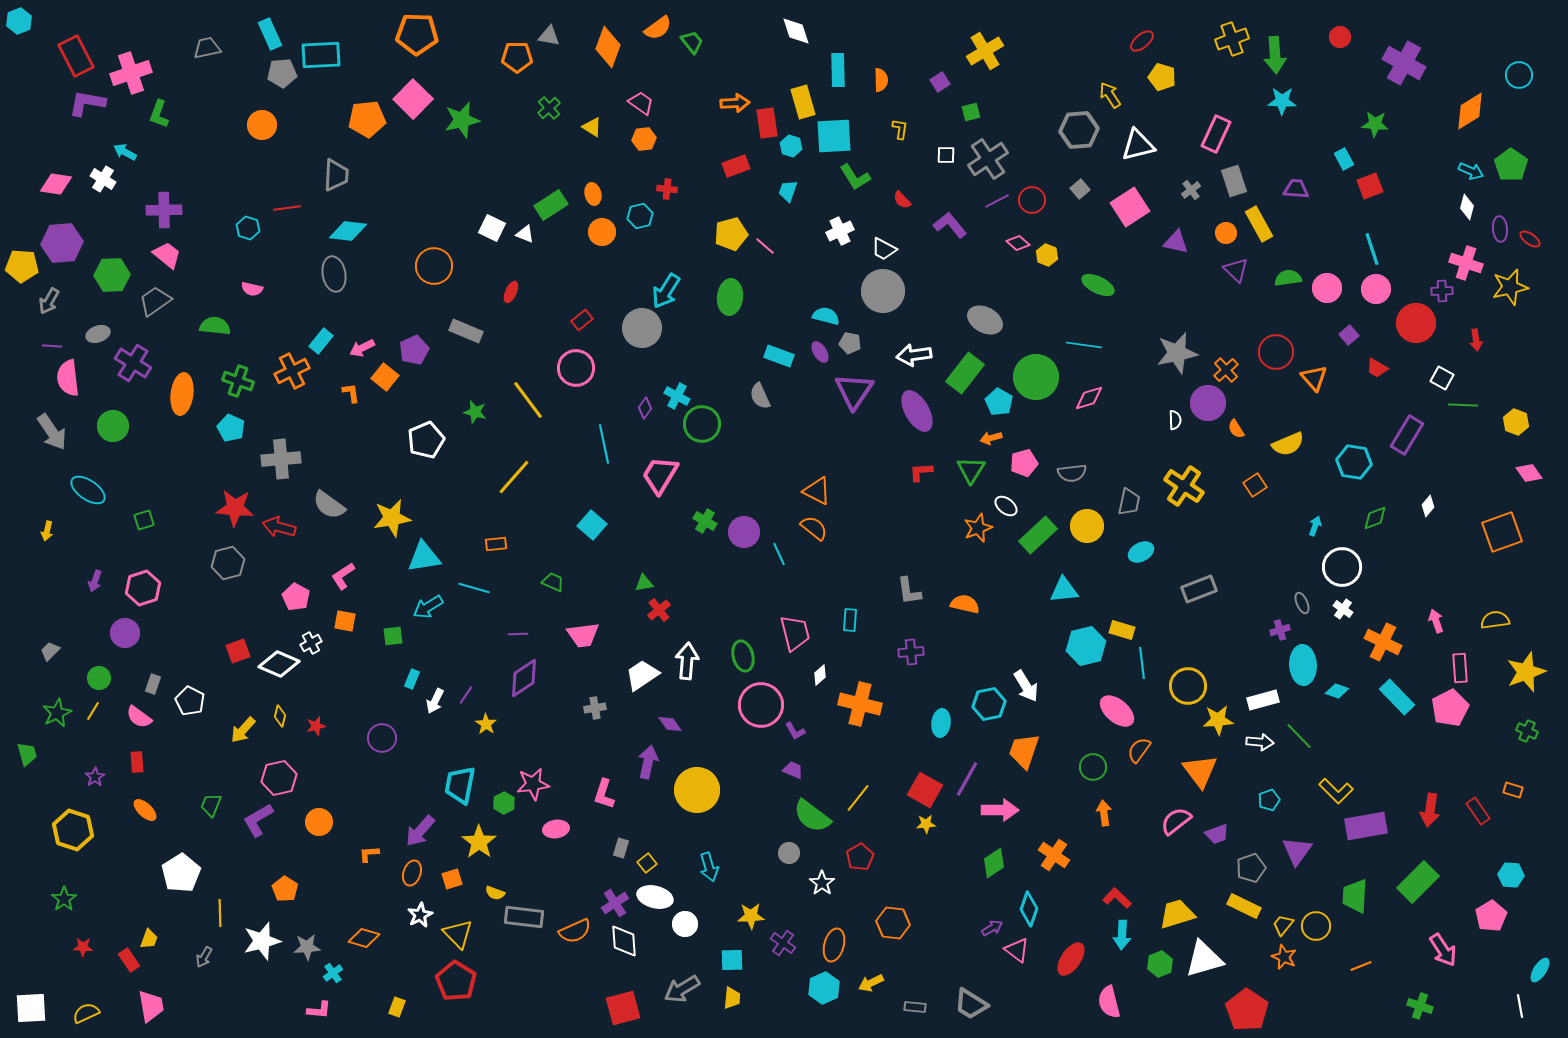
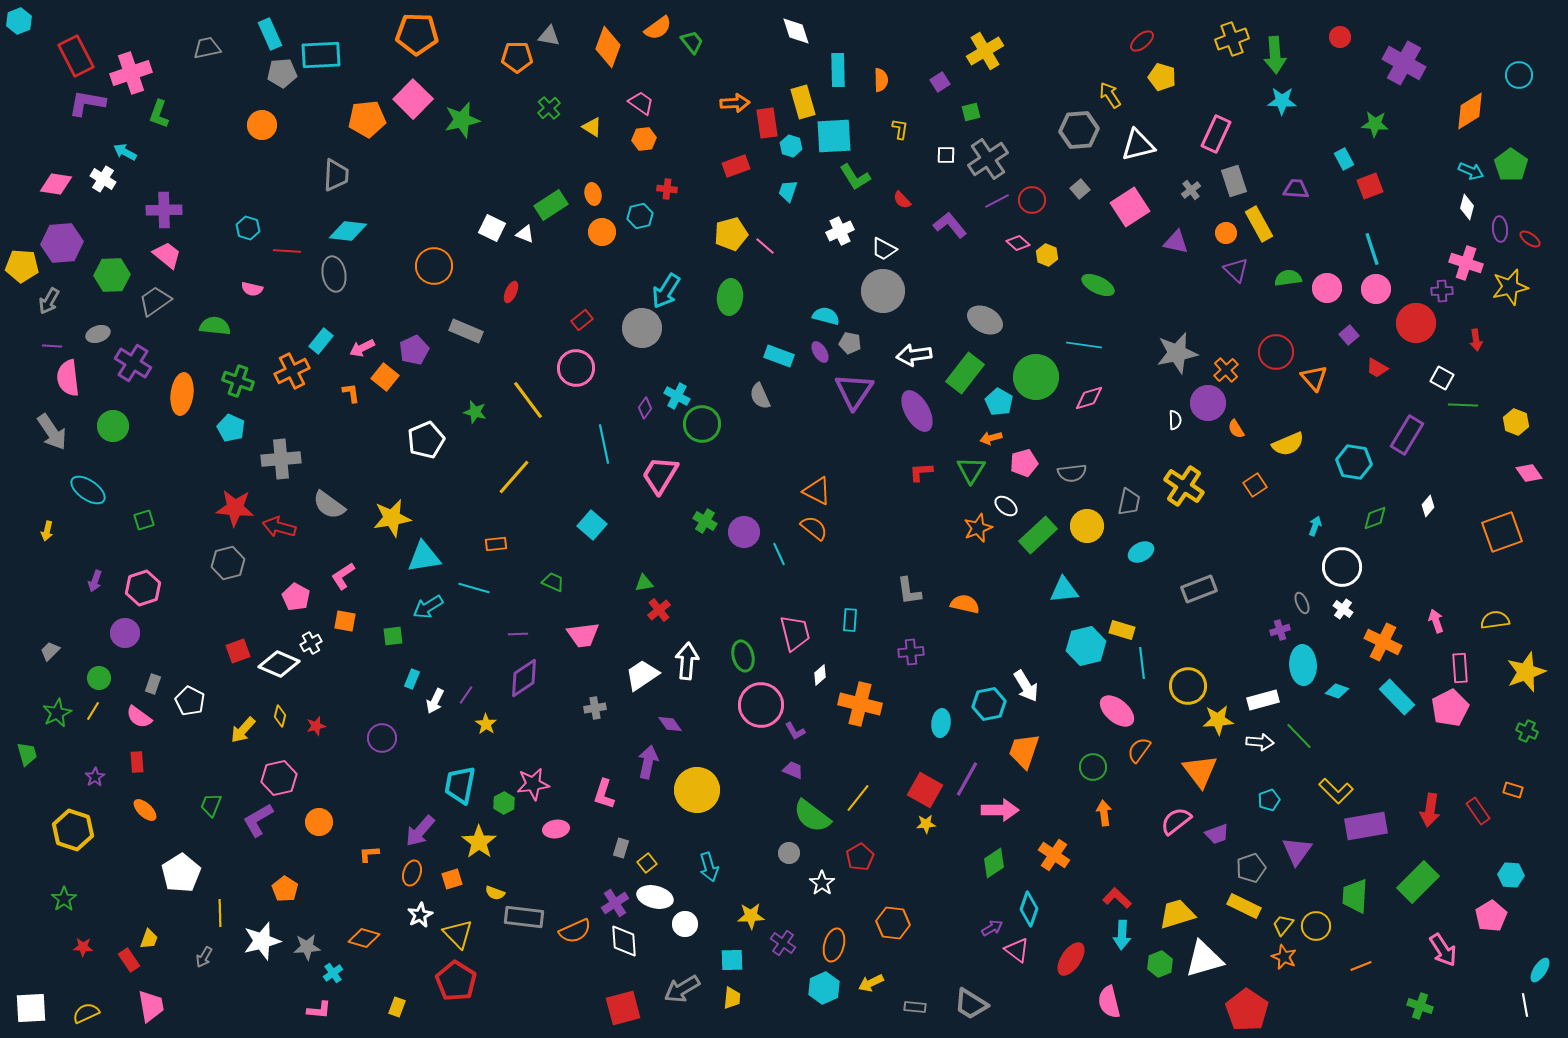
red line at (287, 208): moved 43 px down; rotated 12 degrees clockwise
white line at (1520, 1006): moved 5 px right, 1 px up
